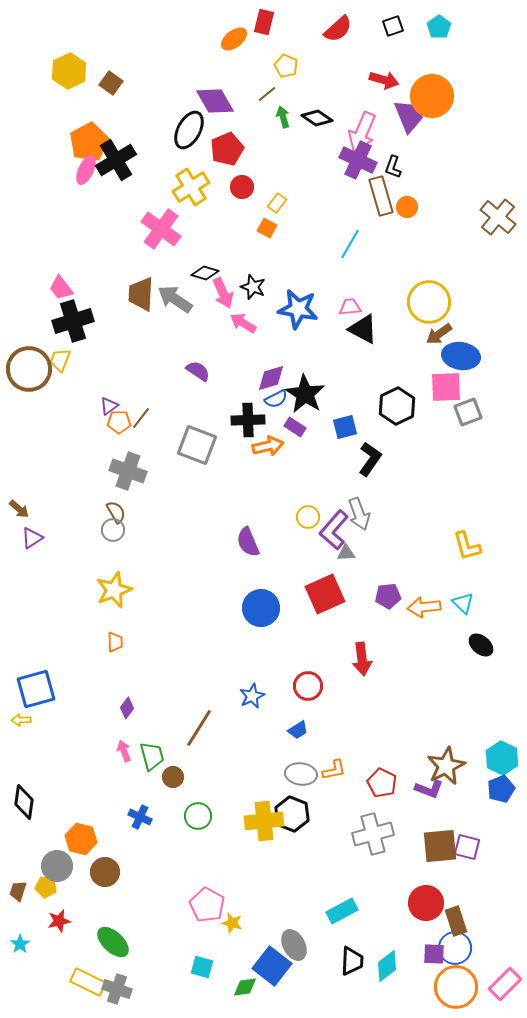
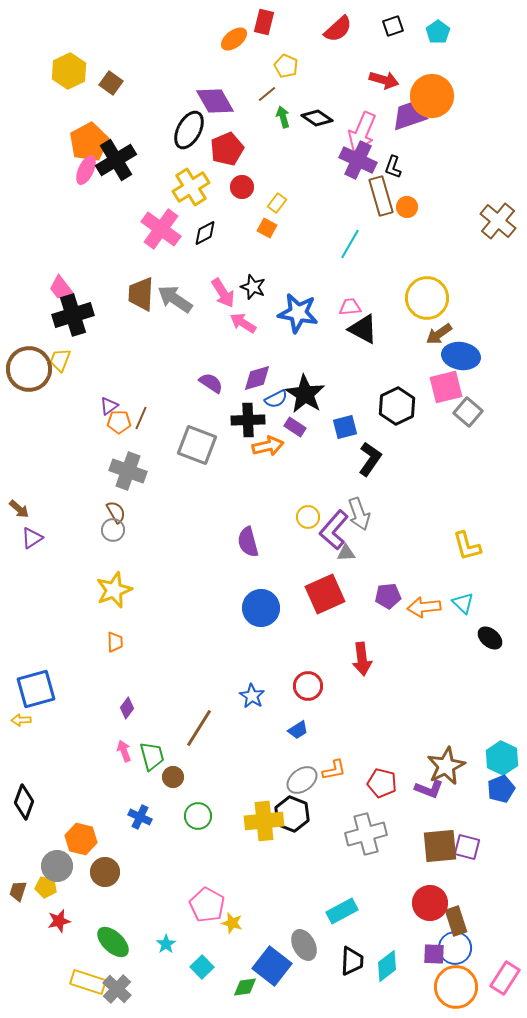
cyan pentagon at (439, 27): moved 1 px left, 5 px down
purple trapezoid at (409, 116): rotated 87 degrees counterclockwise
brown cross at (498, 217): moved 4 px down
black diamond at (205, 273): moved 40 px up; rotated 44 degrees counterclockwise
pink arrow at (223, 293): rotated 8 degrees counterclockwise
yellow circle at (429, 302): moved 2 px left, 4 px up
blue star at (298, 309): moved 4 px down
black cross at (73, 321): moved 6 px up
purple semicircle at (198, 371): moved 13 px right, 12 px down
purple diamond at (271, 378): moved 14 px left
pink square at (446, 387): rotated 12 degrees counterclockwise
gray square at (468, 412): rotated 28 degrees counterclockwise
brown line at (141, 418): rotated 15 degrees counterclockwise
purple semicircle at (248, 542): rotated 8 degrees clockwise
black ellipse at (481, 645): moved 9 px right, 7 px up
blue star at (252, 696): rotated 15 degrees counterclockwise
gray ellipse at (301, 774): moved 1 px right, 6 px down; rotated 44 degrees counterclockwise
red pentagon at (382, 783): rotated 12 degrees counterclockwise
black diamond at (24, 802): rotated 12 degrees clockwise
gray cross at (373, 834): moved 7 px left
red circle at (426, 903): moved 4 px right
cyan star at (20, 944): moved 146 px right
gray ellipse at (294, 945): moved 10 px right
cyan square at (202, 967): rotated 30 degrees clockwise
yellow rectangle at (88, 982): rotated 8 degrees counterclockwise
pink rectangle at (505, 984): moved 6 px up; rotated 12 degrees counterclockwise
gray cross at (117, 989): rotated 24 degrees clockwise
